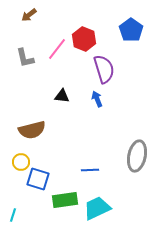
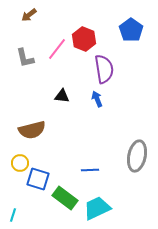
purple semicircle: rotated 8 degrees clockwise
yellow circle: moved 1 px left, 1 px down
green rectangle: moved 2 px up; rotated 45 degrees clockwise
